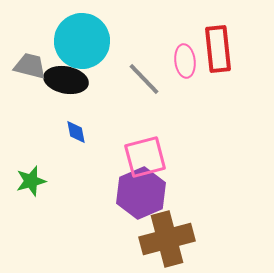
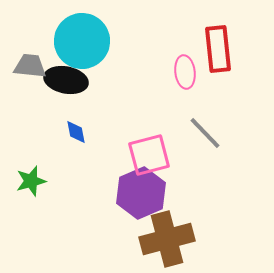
pink ellipse: moved 11 px down
gray trapezoid: rotated 8 degrees counterclockwise
gray line: moved 61 px right, 54 px down
pink square: moved 4 px right, 2 px up
